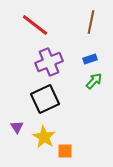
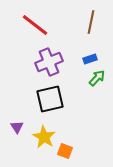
green arrow: moved 3 px right, 3 px up
black square: moved 5 px right; rotated 12 degrees clockwise
orange square: rotated 21 degrees clockwise
